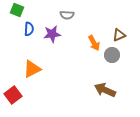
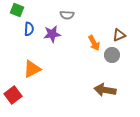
brown arrow: rotated 15 degrees counterclockwise
